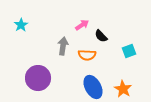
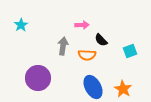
pink arrow: rotated 32 degrees clockwise
black semicircle: moved 4 px down
cyan square: moved 1 px right
